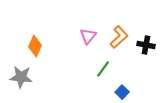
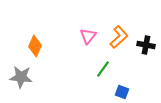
blue square: rotated 24 degrees counterclockwise
